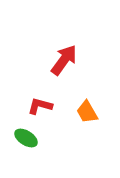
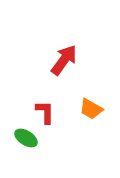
red L-shape: moved 5 px right, 6 px down; rotated 75 degrees clockwise
orange trapezoid: moved 4 px right, 3 px up; rotated 30 degrees counterclockwise
